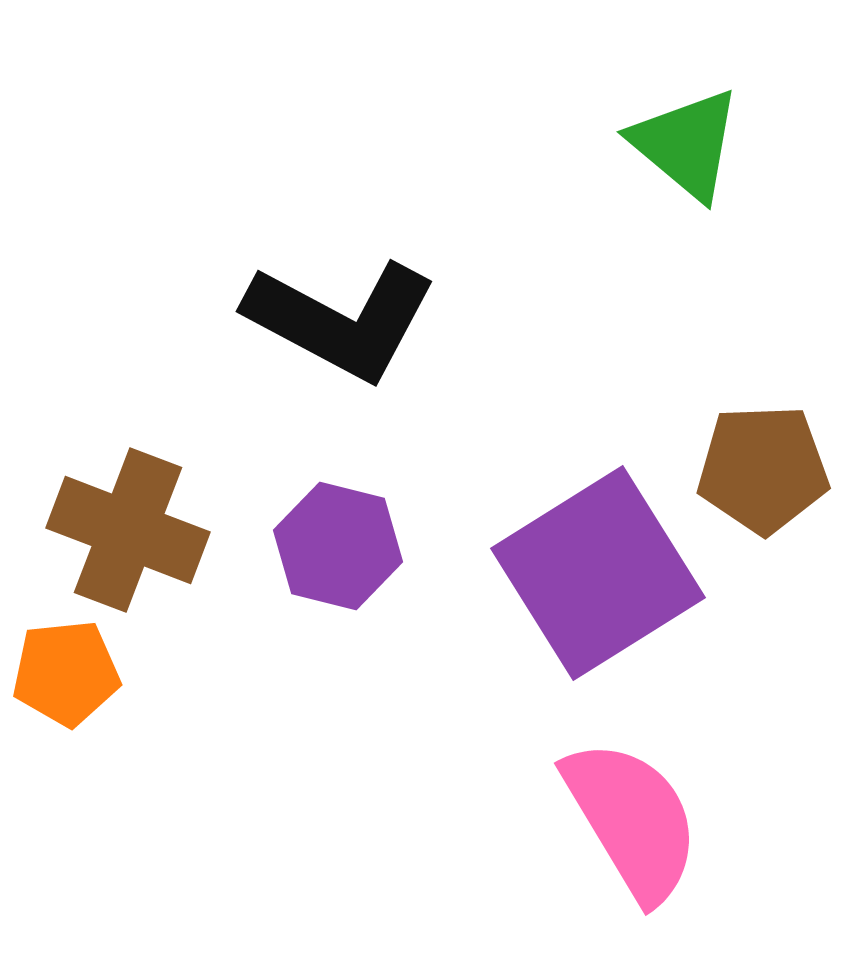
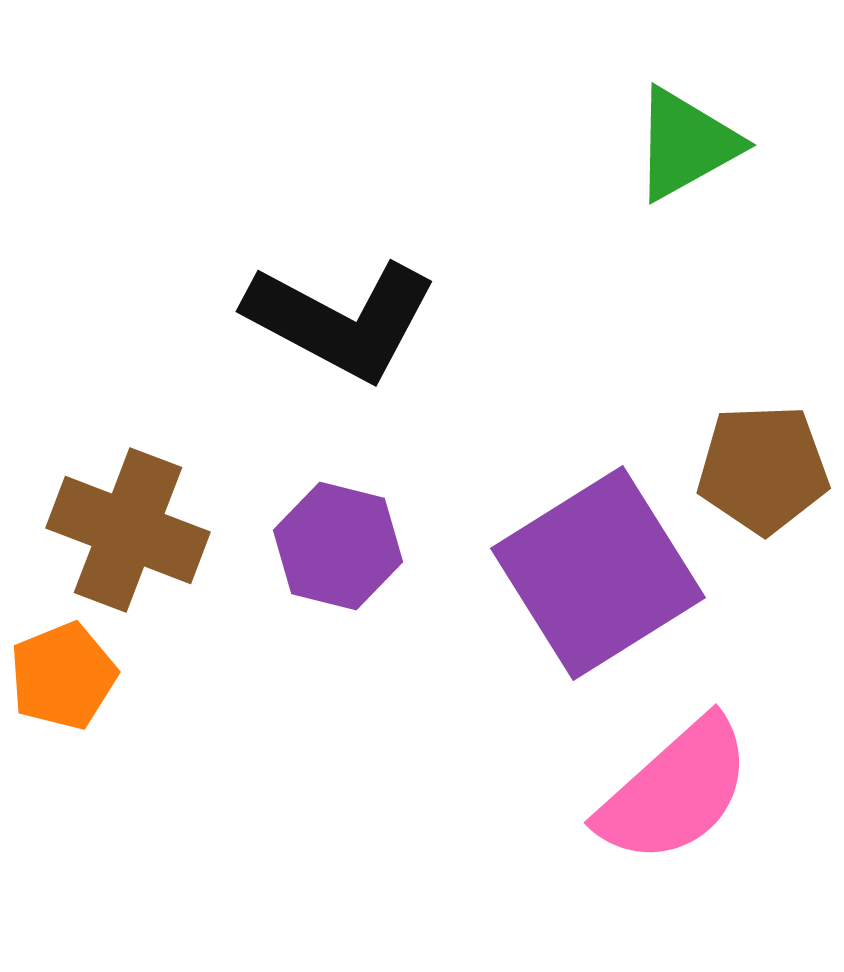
green triangle: rotated 51 degrees clockwise
orange pentagon: moved 3 px left, 3 px down; rotated 16 degrees counterclockwise
pink semicircle: moved 43 px right, 29 px up; rotated 79 degrees clockwise
